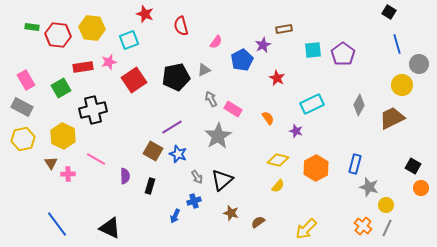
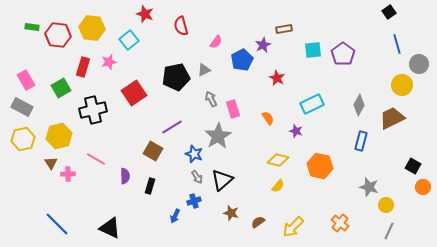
black square at (389, 12): rotated 24 degrees clockwise
cyan square at (129, 40): rotated 18 degrees counterclockwise
red rectangle at (83, 67): rotated 66 degrees counterclockwise
red square at (134, 80): moved 13 px down
pink rectangle at (233, 109): rotated 42 degrees clockwise
yellow hexagon at (63, 136): moved 4 px left; rotated 20 degrees clockwise
blue star at (178, 154): moved 16 px right
blue rectangle at (355, 164): moved 6 px right, 23 px up
orange hexagon at (316, 168): moved 4 px right, 2 px up; rotated 20 degrees counterclockwise
orange circle at (421, 188): moved 2 px right, 1 px up
blue line at (57, 224): rotated 8 degrees counterclockwise
orange cross at (363, 226): moved 23 px left, 3 px up
gray line at (387, 228): moved 2 px right, 3 px down
yellow arrow at (306, 229): moved 13 px left, 2 px up
